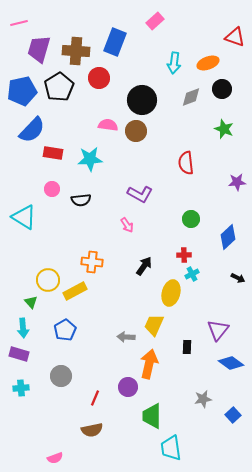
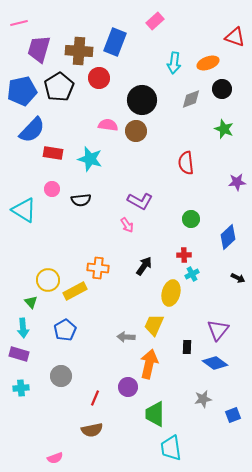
brown cross at (76, 51): moved 3 px right
gray diamond at (191, 97): moved 2 px down
cyan star at (90, 159): rotated 20 degrees clockwise
purple L-shape at (140, 194): moved 7 px down
cyan triangle at (24, 217): moved 7 px up
orange cross at (92, 262): moved 6 px right, 6 px down
blue diamond at (231, 363): moved 16 px left
blue square at (233, 415): rotated 21 degrees clockwise
green trapezoid at (152, 416): moved 3 px right, 2 px up
